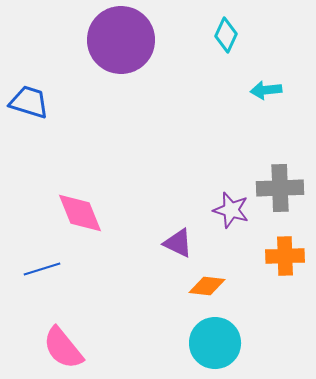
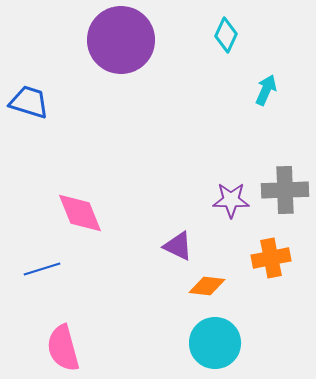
cyan arrow: rotated 120 degrees clockwise
gray cross: moved 5 px right, 2 px down
purple star: moved 10 px up; rotated 15 degrees counterclockwise
purple triangle: moved 3 px down
orange cross: moved 14 px left, 2 px down; rotated 9 degrees counterclockwise
pink semicircle: rotated 24 degrees clockwise
